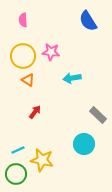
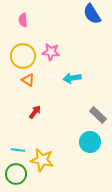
blue semicircle: moved 4 px right, 7 px up
cyan circle: moved 6 px right, 2 px up
cyan line: rotated 32 degrees clockwise
